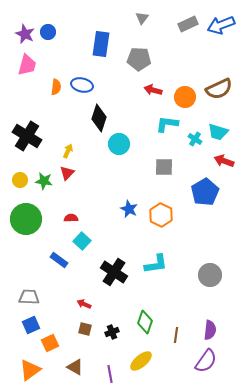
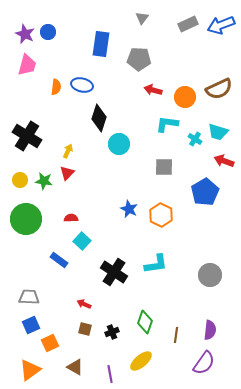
purple semicircle at (206, 361): moved 2 px left, 2 px down
